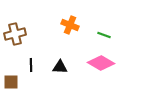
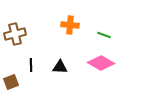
orange cross: rotated 18 degrees counterclockwise
brown square: rotated 21 degrees counterclockwise
